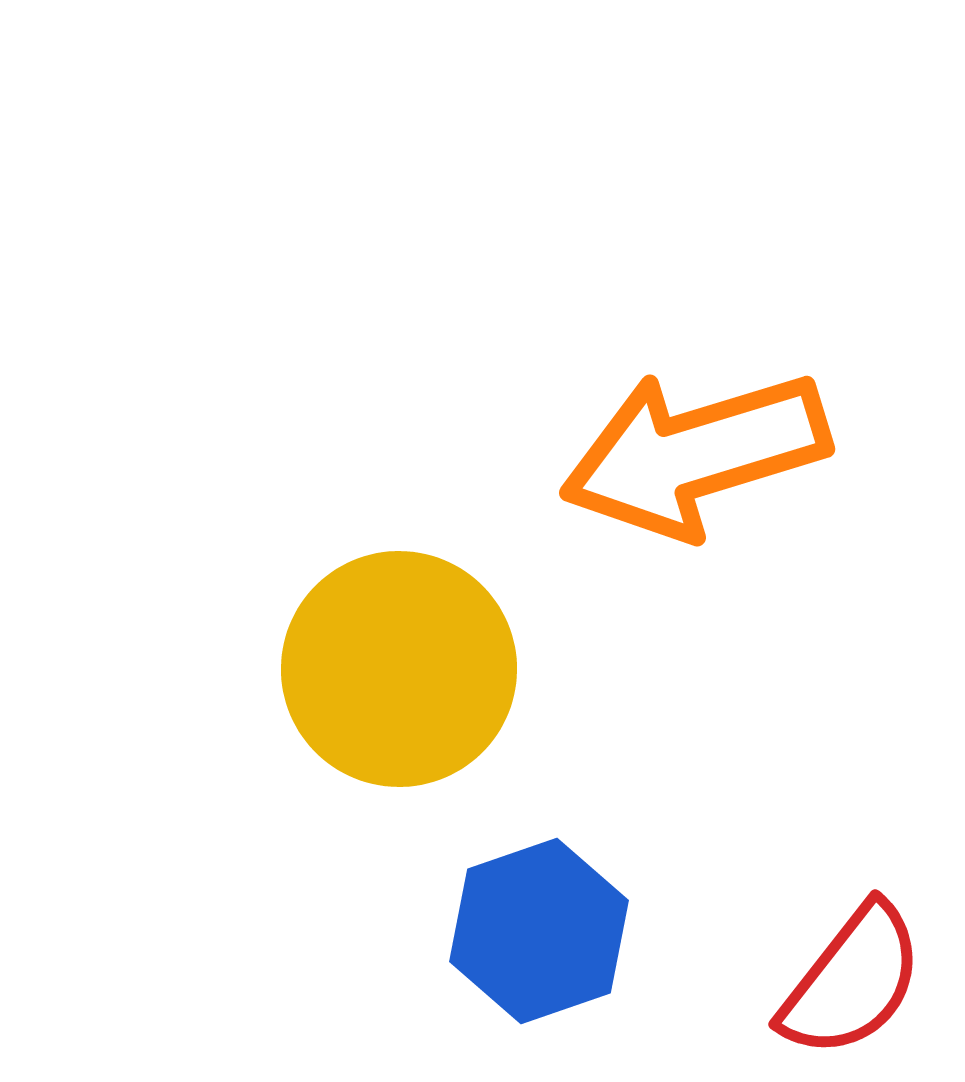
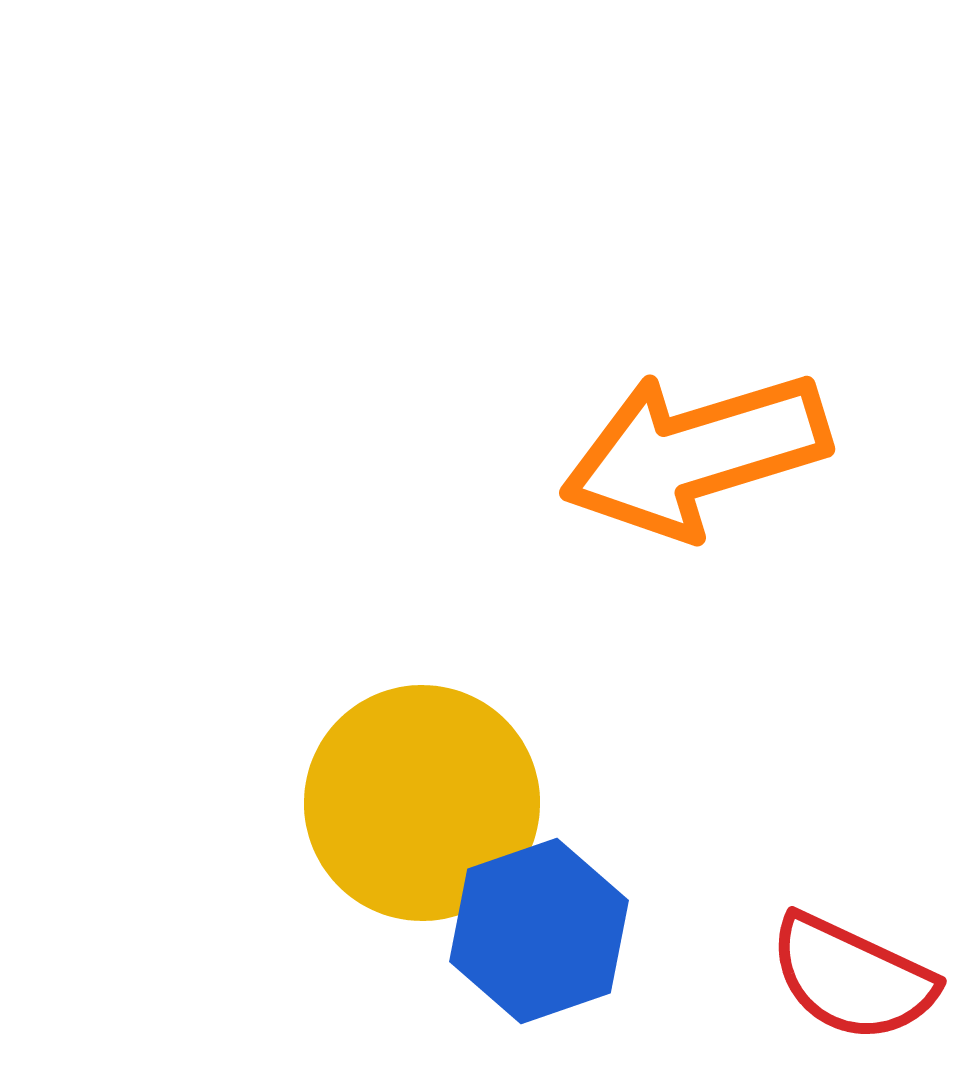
yellow circle: moved 23 px right, 134 px down
red semicircle: moved 3 px up; rotated 77 degrees clockwise
